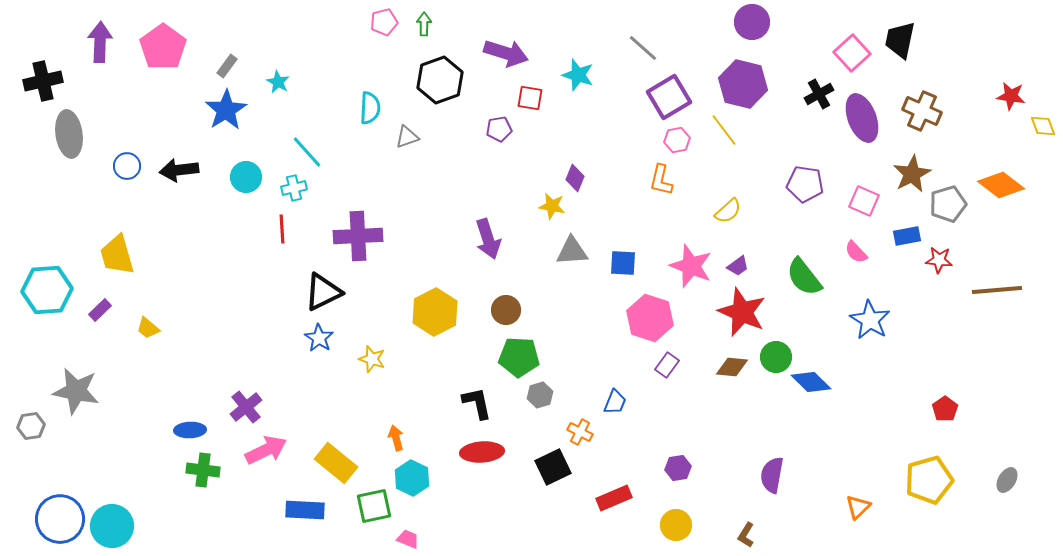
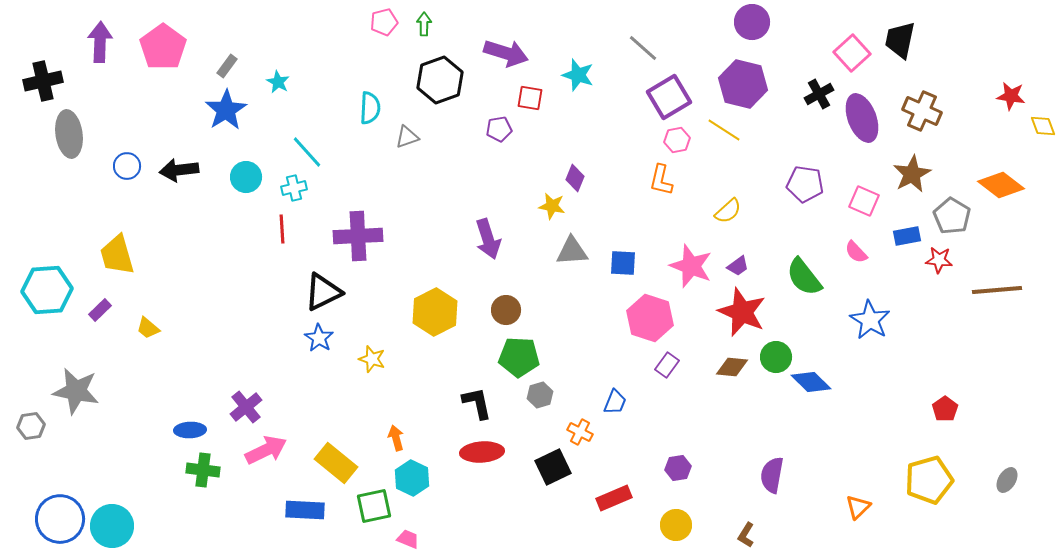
yellow line at (724, 130): rotated 20 degrees counterclockwise
gray pentagon at (948, 204): moved 4 px right, 12 px down; rotated 24 degrees counterclockwise
